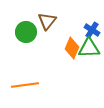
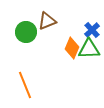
brown triangle: rotated 30 degrees clockwise
blue cross: rotated 14 degrees clockwise
green triangle: moved 1 px down
orange line: rotated 76 degrees clockwise
